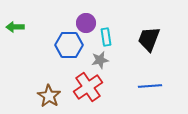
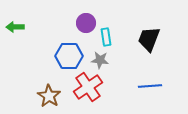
blue hexagon: moved 11 px down
gray star: rotated 18 degrees clockwise
